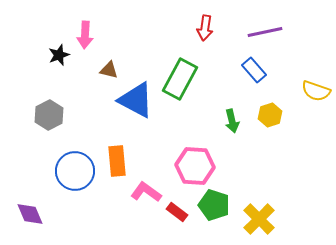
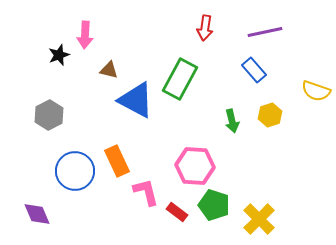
orange rectangle: rotated 20 degrees counterclockwise
pink L-shape: rotated 40 degrees clockwise
purple diamond: moved 7 px right
